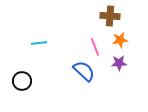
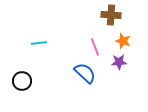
brown cross: moved 1 px right, 1 px up
orange star: moved 3 px right, 1 px down; rotated 28 degrees clockwise
purple star: moved 1 px up
blue semicircle: moved 1 px right, 2 px down
